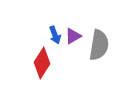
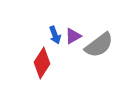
gray semicircle: rotated 44 degrees clockwise
